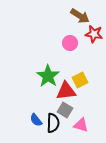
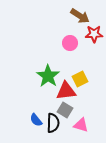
red star: rotated 12 degrees counterclockwise
yellow square: moved 1 px up
